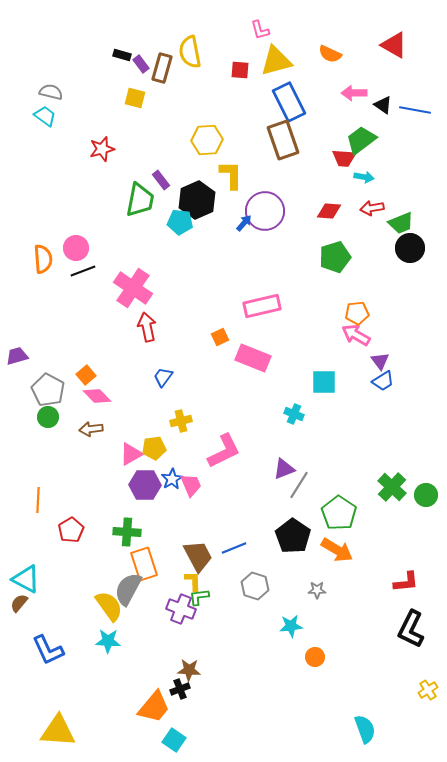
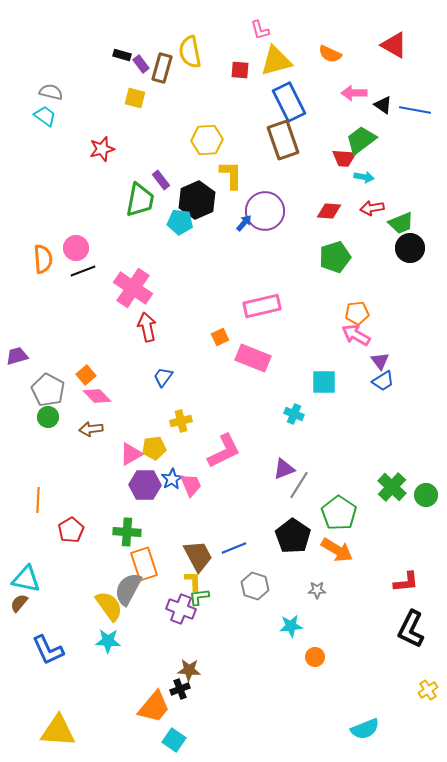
cyan triangle at (26, 579): rotated 16 degrees counterclockwise
cyan semicircle at (365, 729): rotated 88 degrees clockwise
